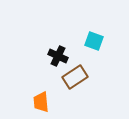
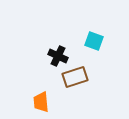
brown rectangle: rotated 15 degrees clockwise
